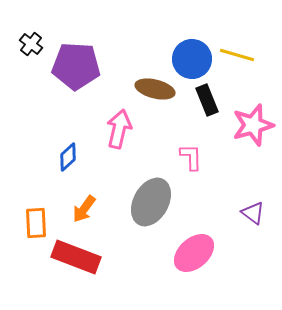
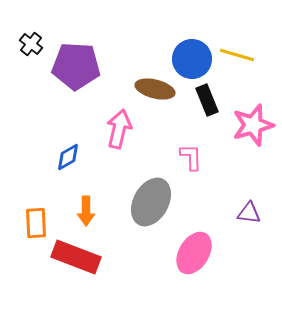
blue diamond: rotated 12 degrees clockwise
orange arrow: moved 2 px right, 2 px down; rotated 36 degrees counterclockwise
purple triangle: moved 4 px left; rotated 30 degrees counterclockwise
pink ellipse: rotated 18 degrees counterclockwise
